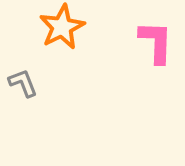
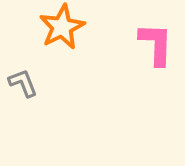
pink L-shape: moved 2 px down
